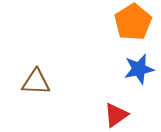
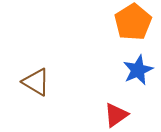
blue star: moved 1 px left, 1 px down; rotated 12 degrees counterclockwise
brown triangle: rotated 28 degrees clockwise
